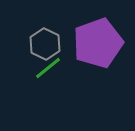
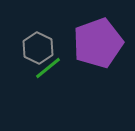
gray hexagon: moved 7 px left, 4 px down
